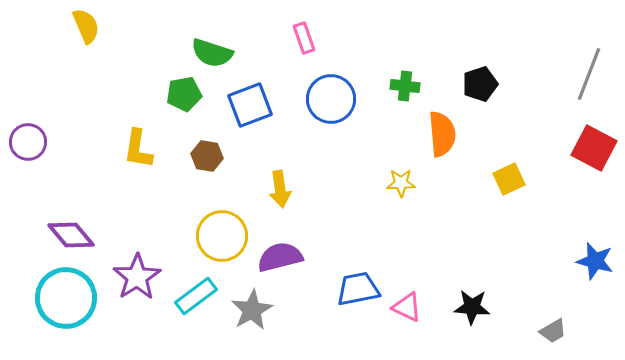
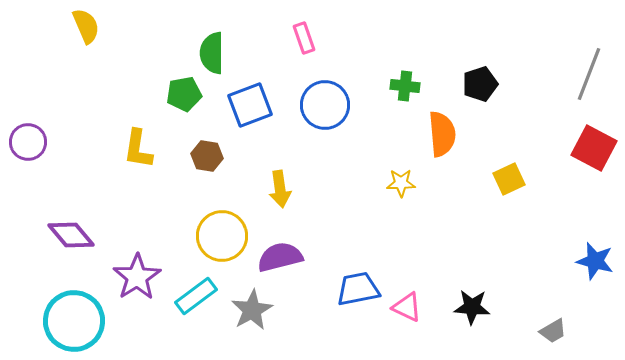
green semicircle: rotated 72 degrees clockwise
blue circle: moved 6 px left, 6 px down
cyan circle: moved 8 px right, 23 px down
